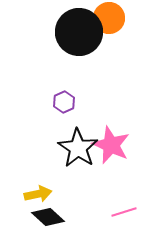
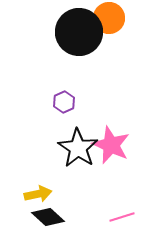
pink line: moved 2 px left, 5 px down
